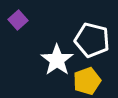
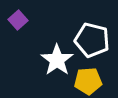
yellow pentagon: moved 1 px right; rotated 16 degrees clockwise
